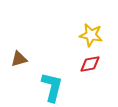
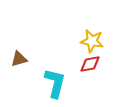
yellow star: moved 1 px right, 6 px down
cyan L-shape: moved 3 px right, 4 px up
